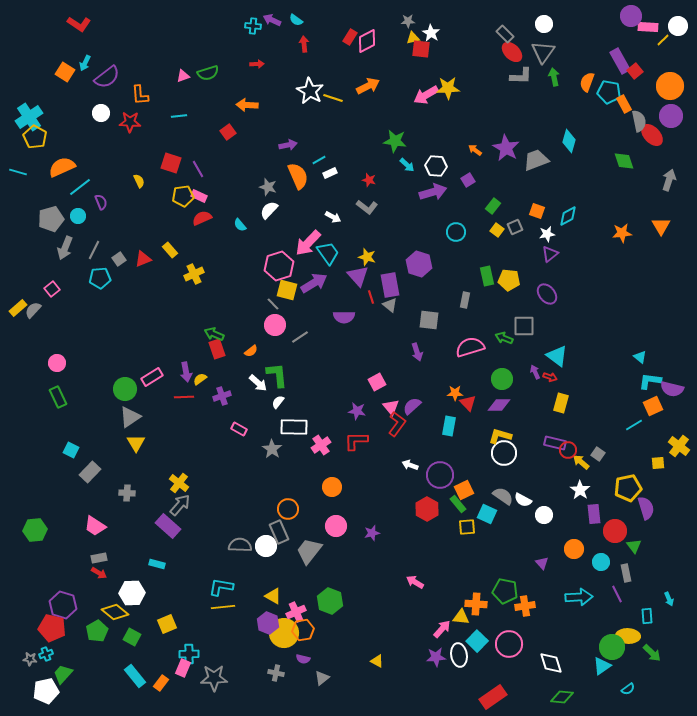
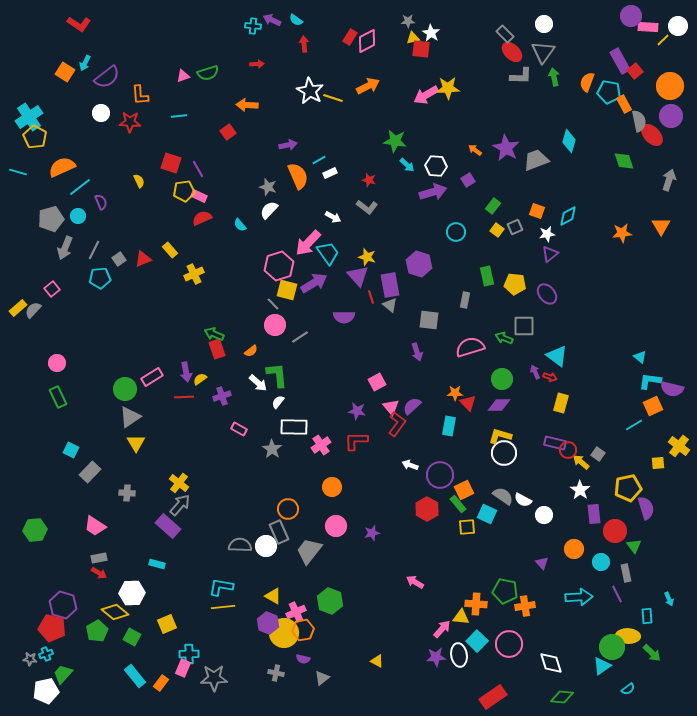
yellow pentagon at (183, 196): moved 1 px right, 5 px up
yellow pentagon at (509, 280): moved 6 px right, 4 px down
